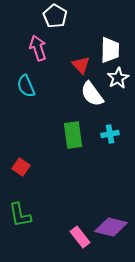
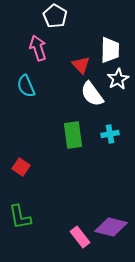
white star: moved 1 px down
green L-shape: moved 2 px down
